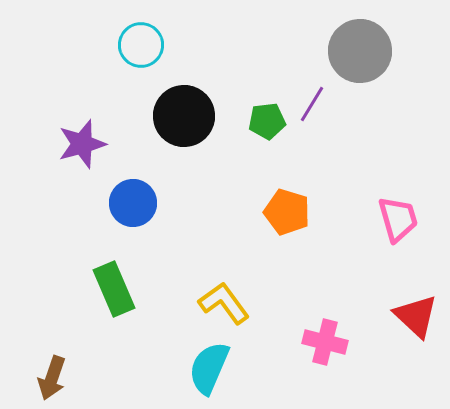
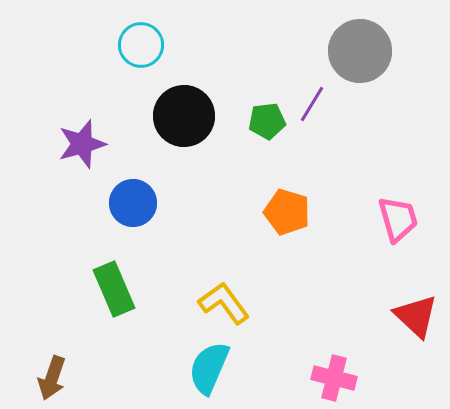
pink cross: moved 9 px right, 36 px down
